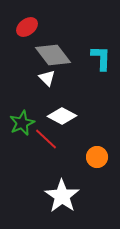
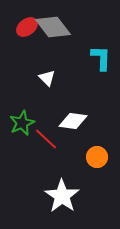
gray diamond: moved 28 px up
white diamond: moved 11 px right, 5 px down; rotated 20 degrees counterclockwise
